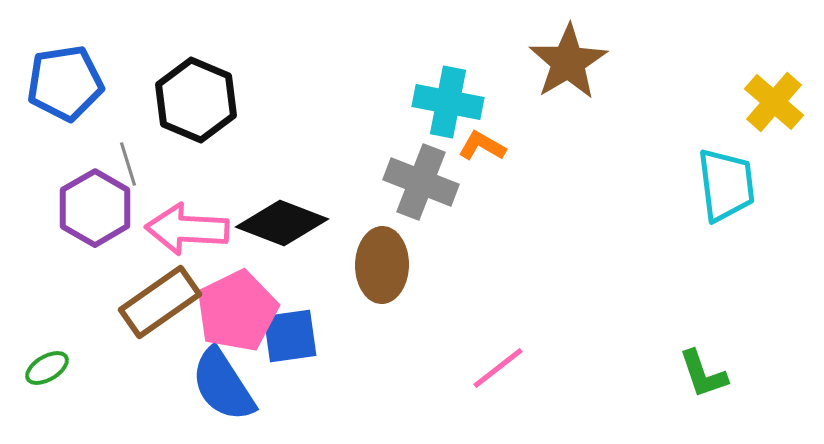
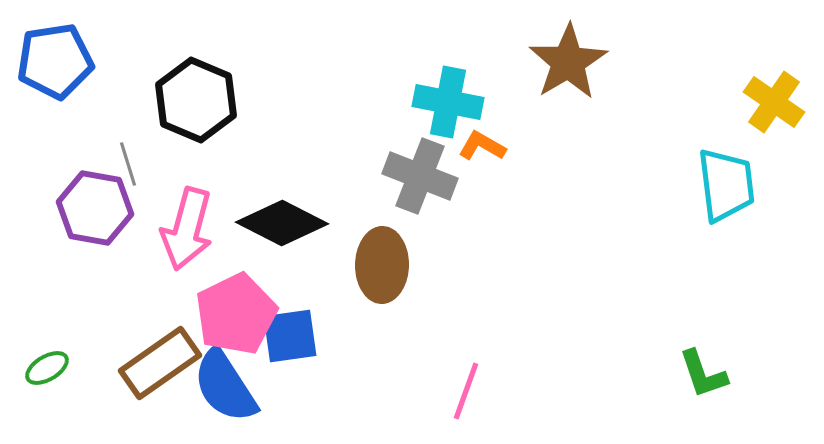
blue pentagon: moved 10 px left, 22 px up
yellow cross: rotated 6 degrees counterclockwise
gray cross: moved 1 px left, 6 px up
purple hexagon: rotated 20 degrees counterclockwise
black diamond: rotated 6 degrees clockwise
pink arrow: rotated 78 degrees counterclockwise
brown rectangle: moved 61 px down
pink pentagon: moved 1 px left, 3 px down
pink line: moved 32 px left, 23 px down; rotated 32 degrees counterclockwise
blue semicircle: moved 2 px right, 1 px down
